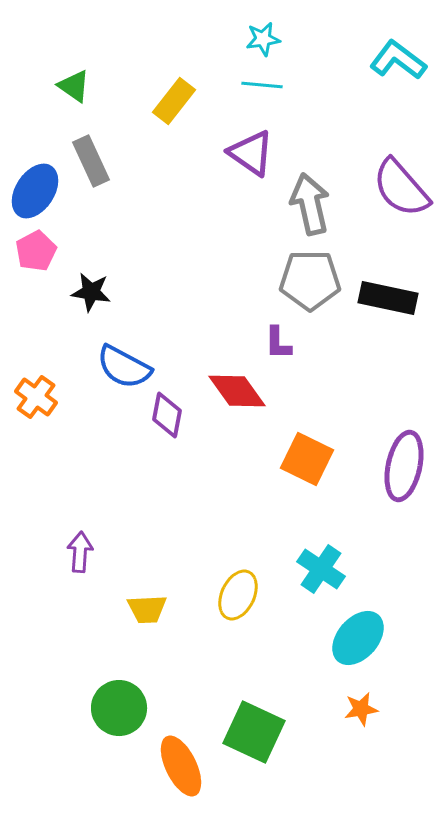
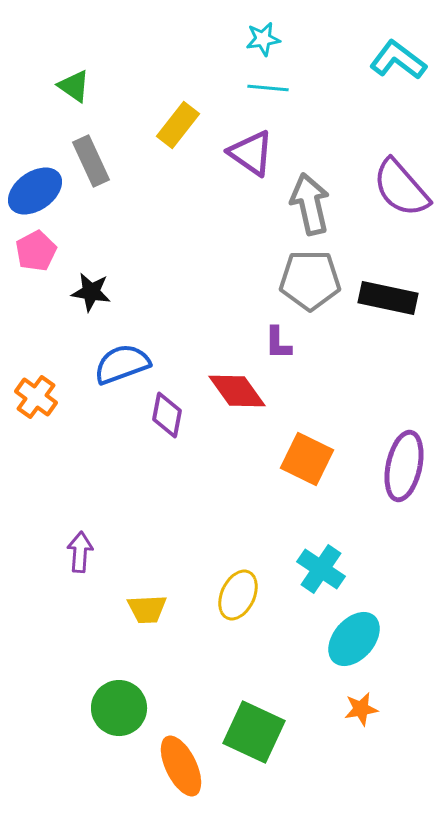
cyan line: moved 6 px right, 3 px down
yellow rectangle: moved 4 px right, 24 px down
blue ellipse: rotated 22 degrees clockwise
blue semicircle: moved 2 px left, 3 px up; rotated 132 degrees clockwise
cyan ellipse: moved 4 px left, 1 px down
